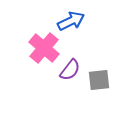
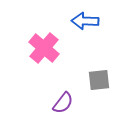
blue arrow: moved 14 px right; rotated 152 degrees counterclockwise
purple semicircle: moved 7 px left, 33 px down
